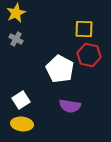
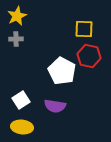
yellow star: moved 1 px right, 3 px down
gray cross: rotated 32 degrees counterclockwise
red hexagon: moved 1 px down
white pentagon: moved 2 px right, 2 px down
purple semicircle: moved 15 px left
yellow ellipse: moved 3 px down
